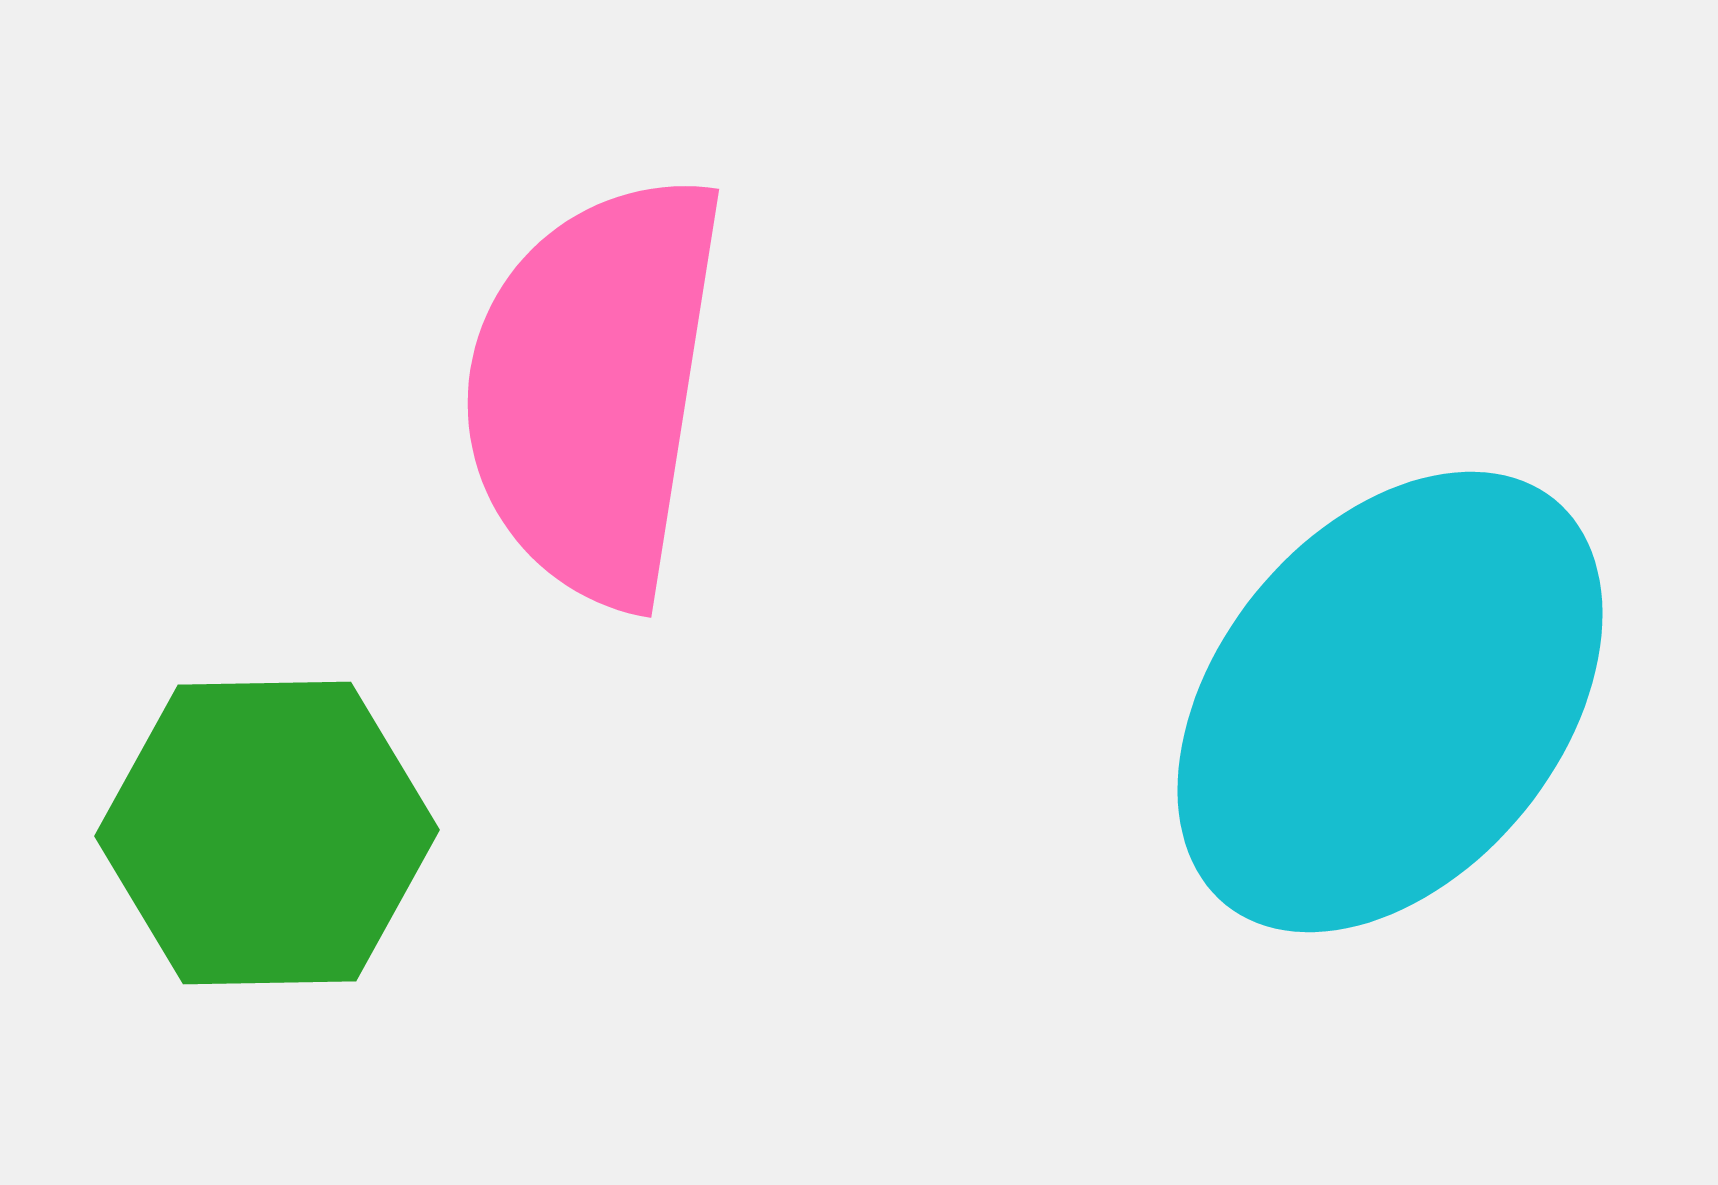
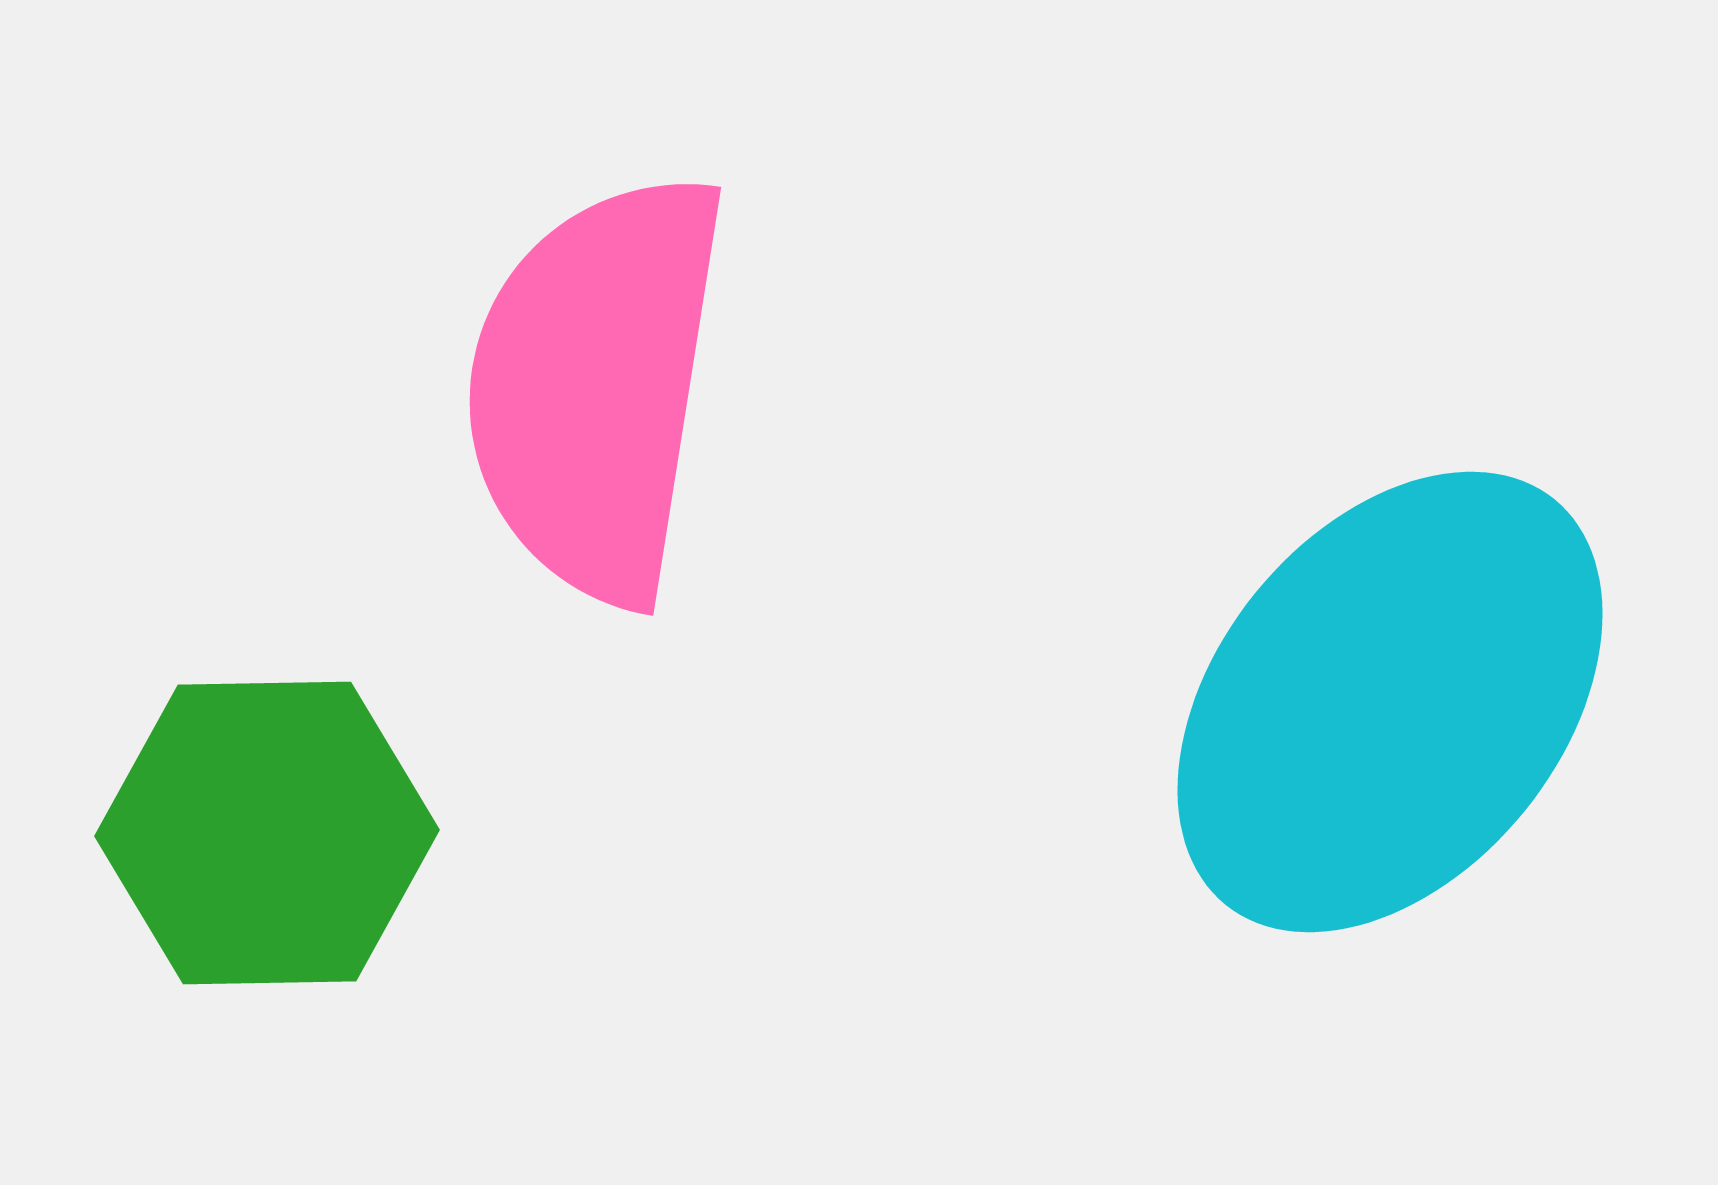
pink semicircle: moved 2 px right, 2 px up
